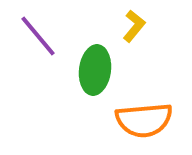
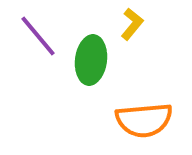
yellow L-shape: moved 2 px left, 2 px up
green ellipse: moved 4 px left, 10 px up
